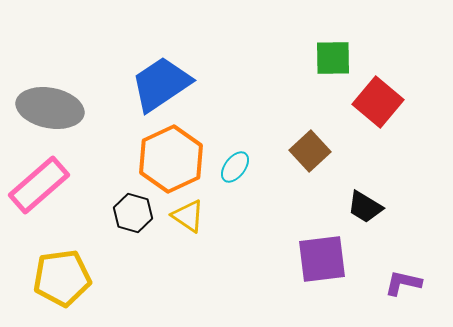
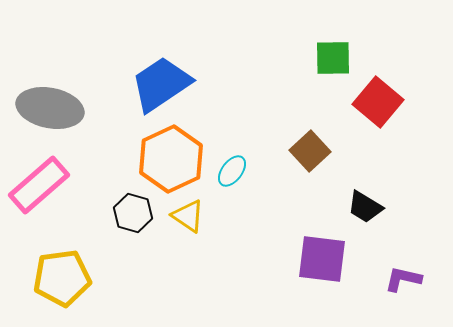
cyan ellipse: moved 3 px left, 4 px down
purple square: rotated 14 degrees clockwise
purple L-shape: moved 4 px up
